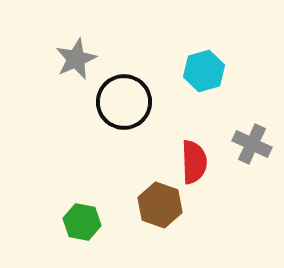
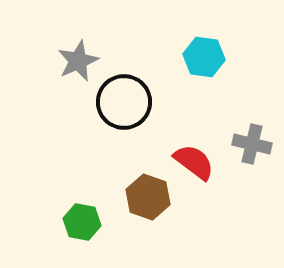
gray star: moved 2 px right, 2 px down
cyan hexagon: moved 14 px up; rotated 24 degrees clockwise
gray cross: rotated 12 degrees counterclockwise
red semicircle: rotated 51 degrees counterclockwise
brown hexagon: moved 12 px left, 8 px up
